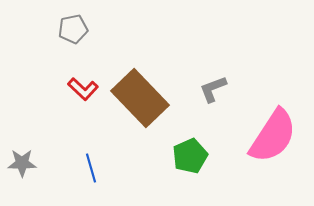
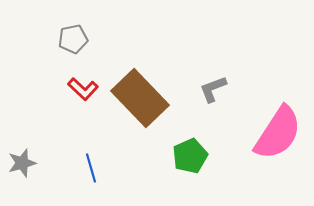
gray pentagon: moved 10 px down
pink semicircle: moved 5 px right, 3 px up
gray star: rotated 16 degrees counterclockwise
